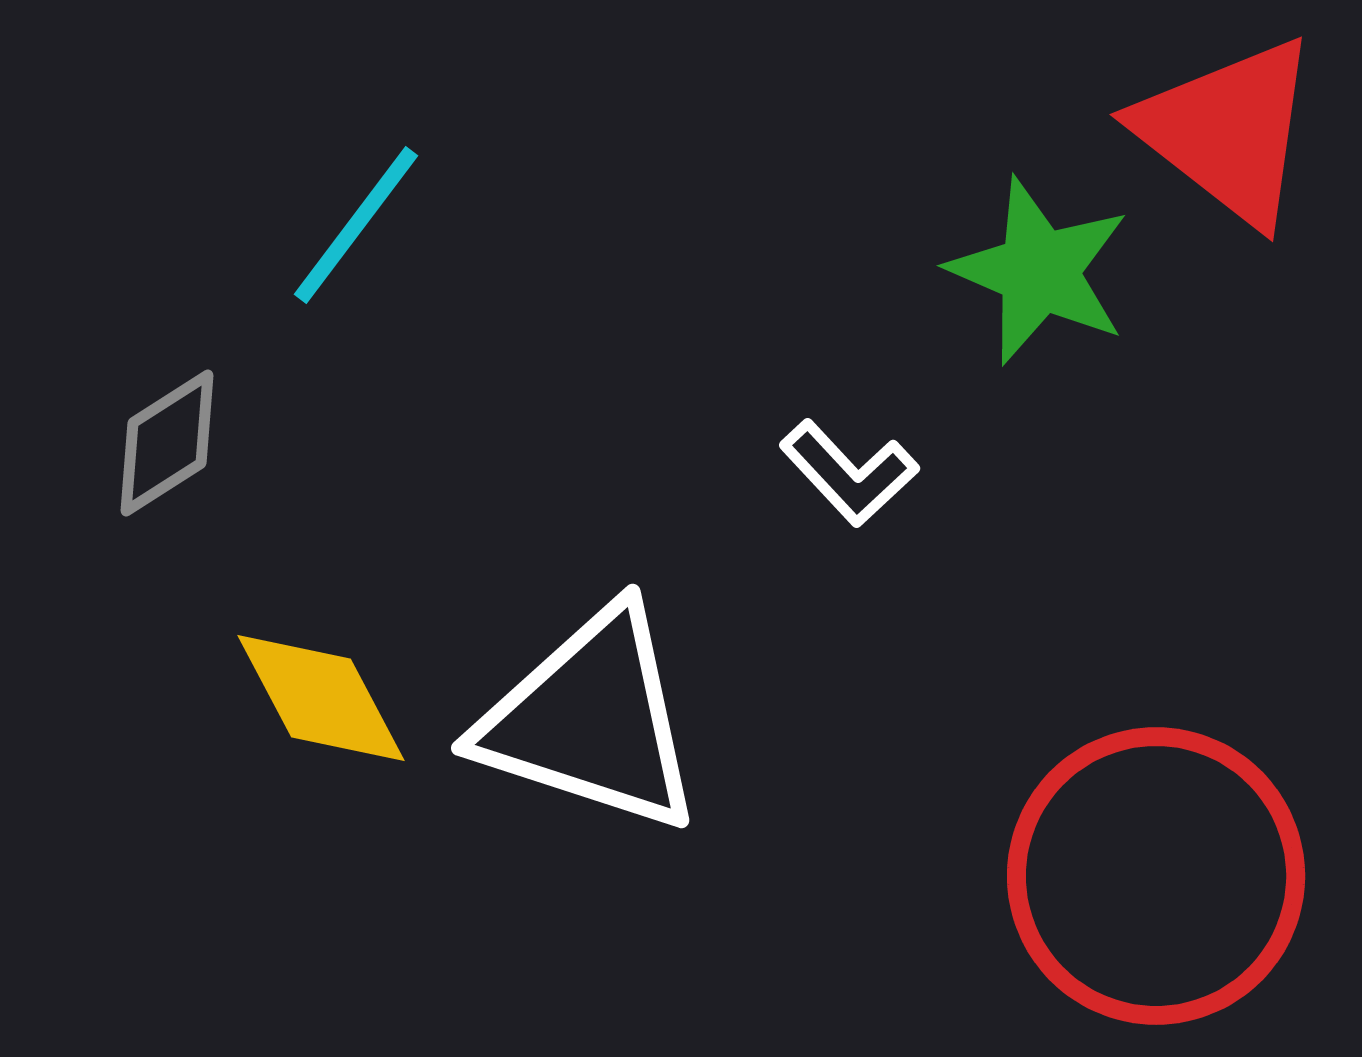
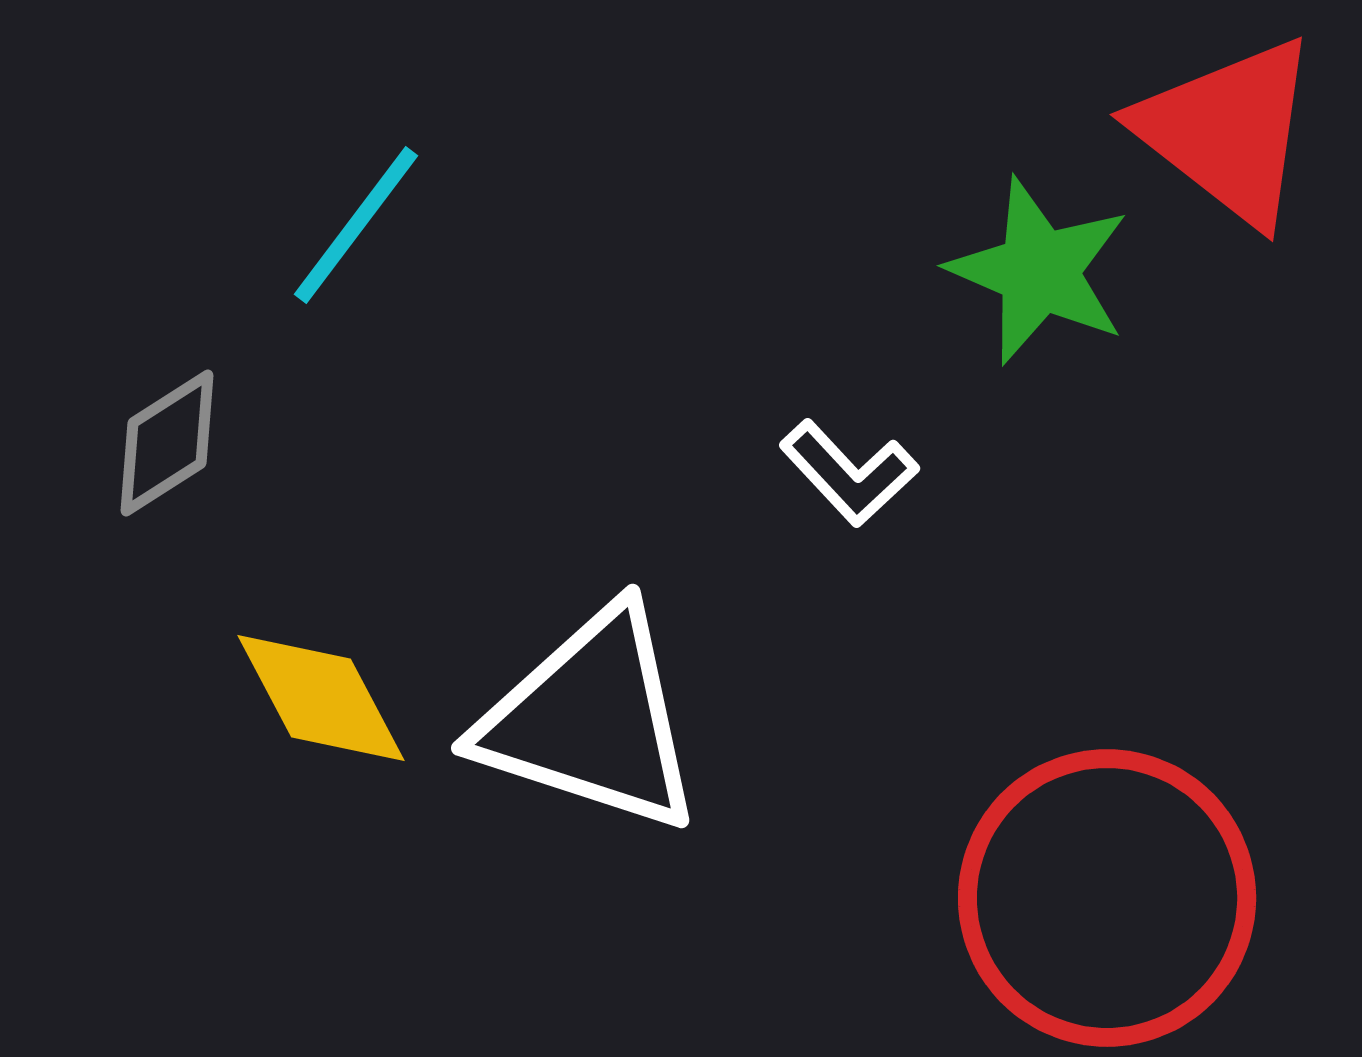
red circle: moved 49 px left, 22 px down
